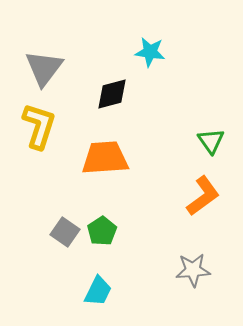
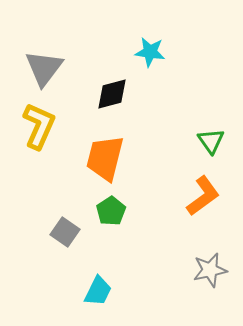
yellow L-shape: rotated 6 degrees clockwise
orange trapezoid: rotated 72 degrees counterclockwise
green pentagon: moved 9 px right, 20 px up
gray star: moved 17 px right; rotated 8 degrees counterclockwise
